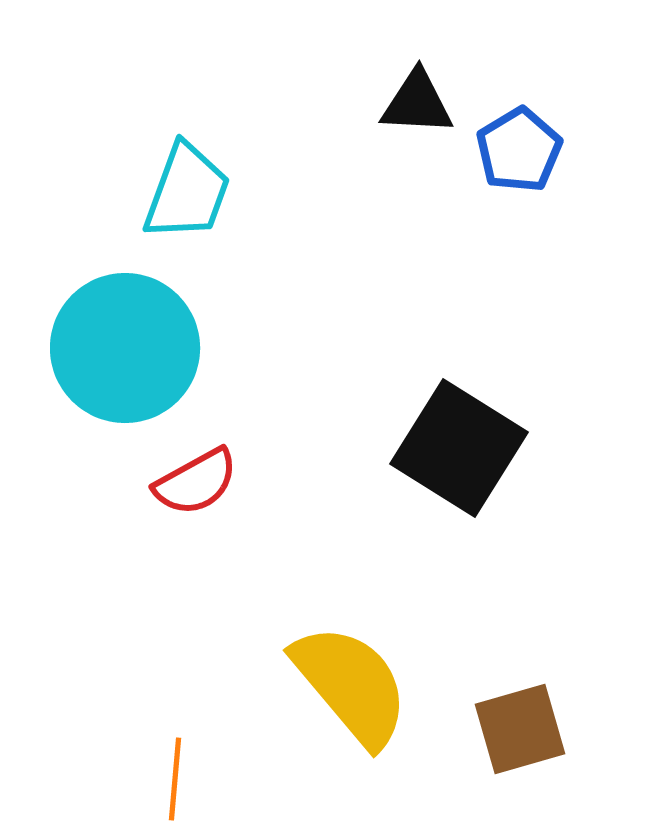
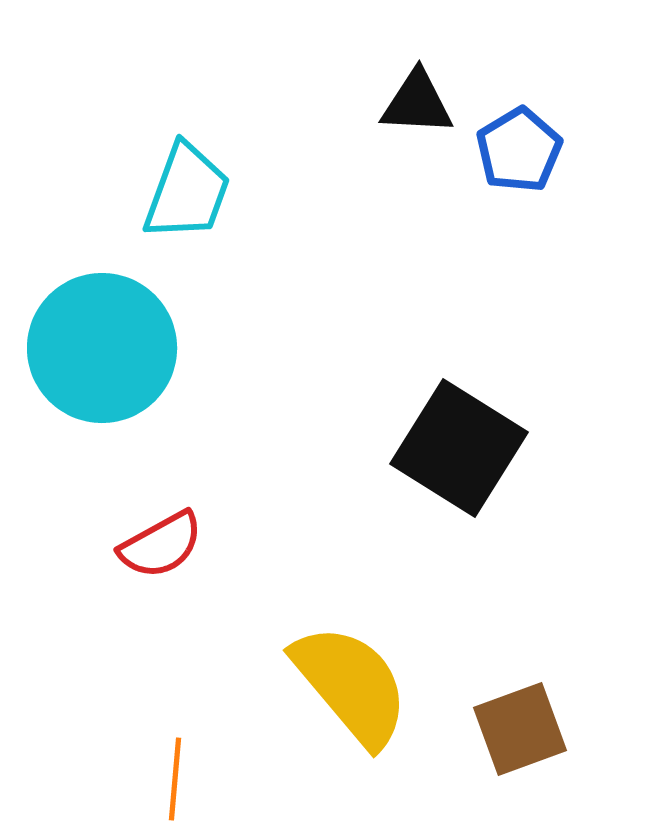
cyan circle: moved 23 px left
red semicircle: moved 35 px left, 63 px down
brown square: rotated 4 degrees counterclockwise
